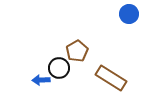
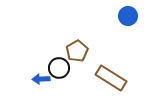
blue circle: moved 1 px left, 2 px down
blue arrow: moved 1 px up
